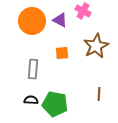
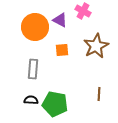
orange circle: moved 3 px right, 6 px down
orange square: moved 3 px up
